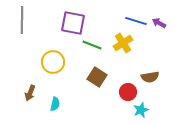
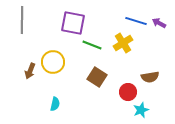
brown arrow: moved 22 px up
